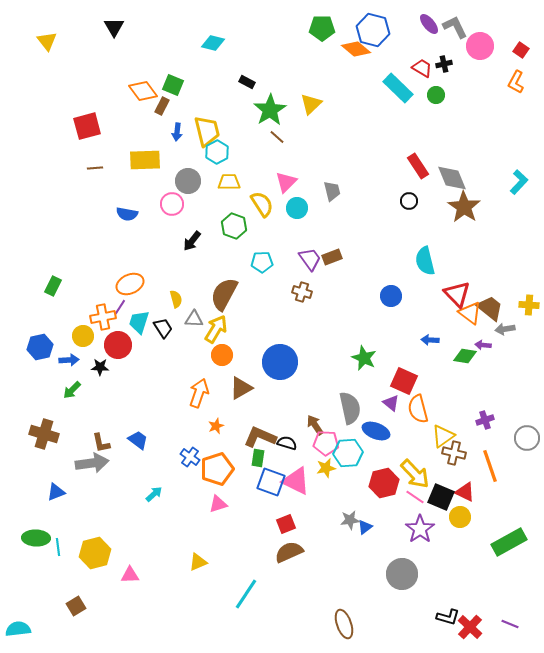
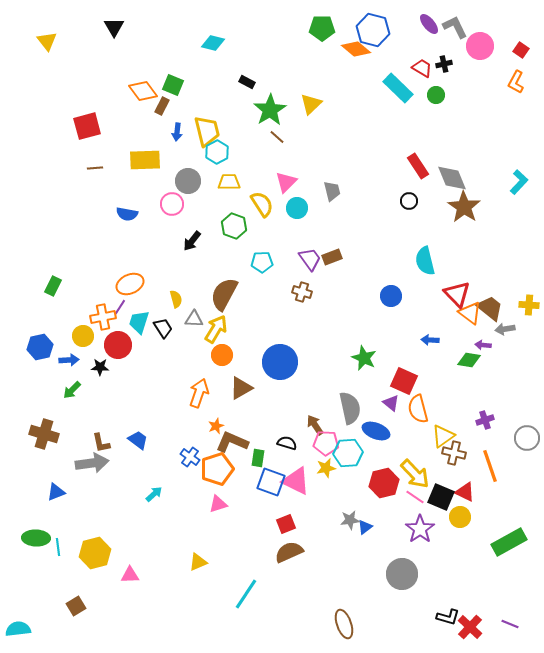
green diamond at (465, 356): moved 4 px right, 4 px down
brown L-shape at (260, 437): moved 28 px left, 5 px down
